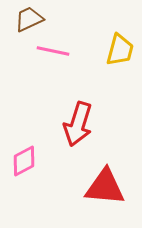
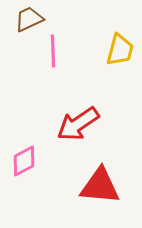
pink line: rotated 76 degrees clockwise
red arrow: rotated 39 degrees clockwise
red triangle: moved 5 px left, 1 px up
